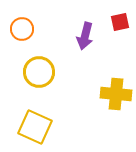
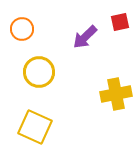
purple arrow: moved 1 px down; rotated 32 degrees clockwise
yellow cross: rotated 16 degrees counterclockwise
